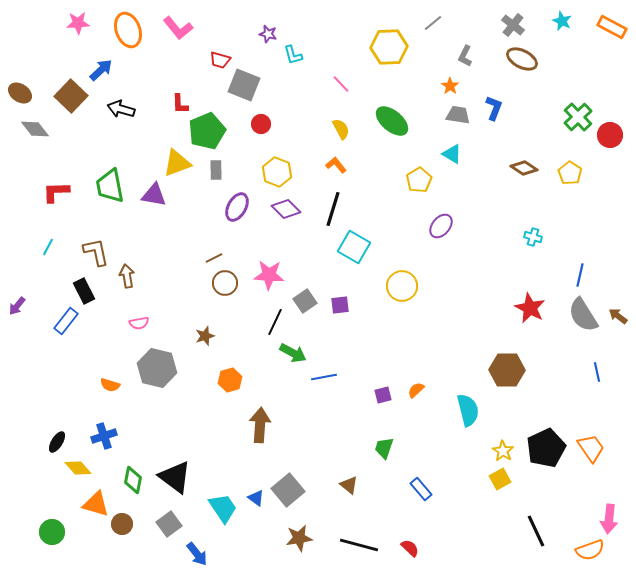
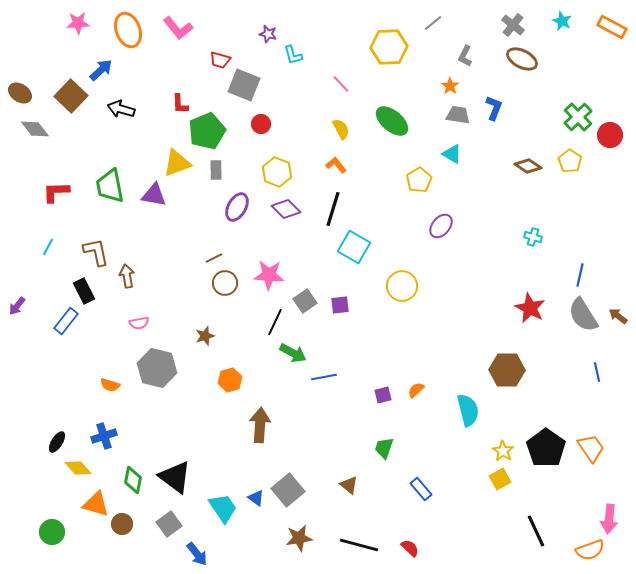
brown diamond at (524, 168): moved 4 px right, 2 px up
yellow pentagon at (570, 173): moved 12 px up
black pentagon at (546, 448): rotated 12 degrees counterclockwise
